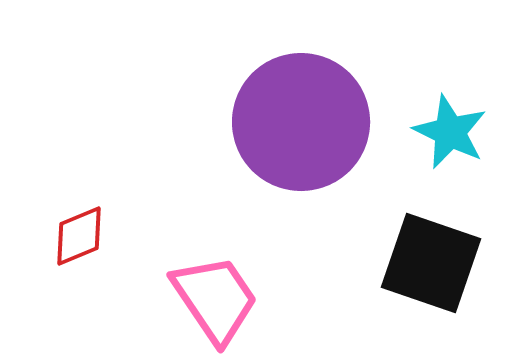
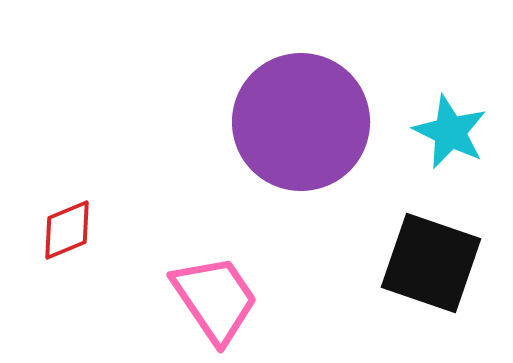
red diamond: moved 12 px left, 6 px up
